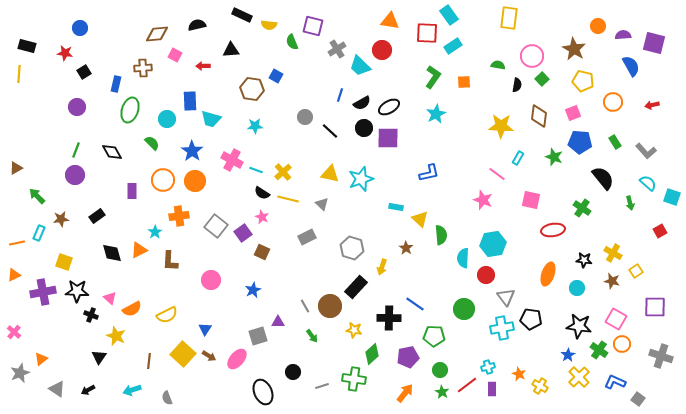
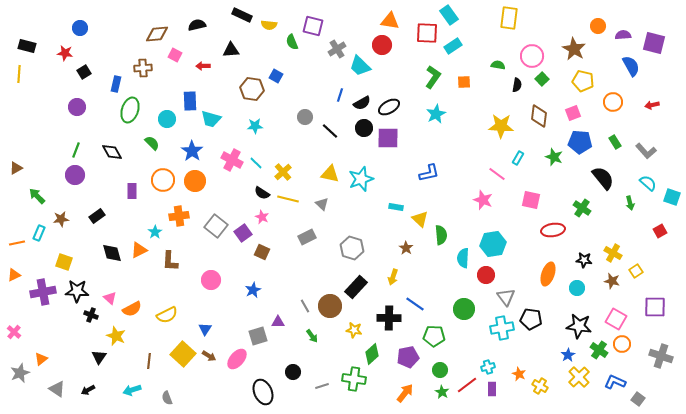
red circle at (382, 50): moved 5 px up
cyan line at (256, 170): moved 7 px up; rotated 24 degrees clockwise
yellow arrow at (382, 267): moved 11 px right, 10 px down
